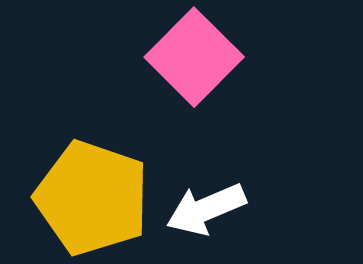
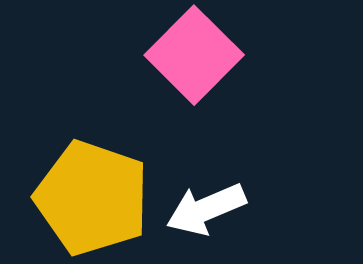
pink square: moved 2 px up
